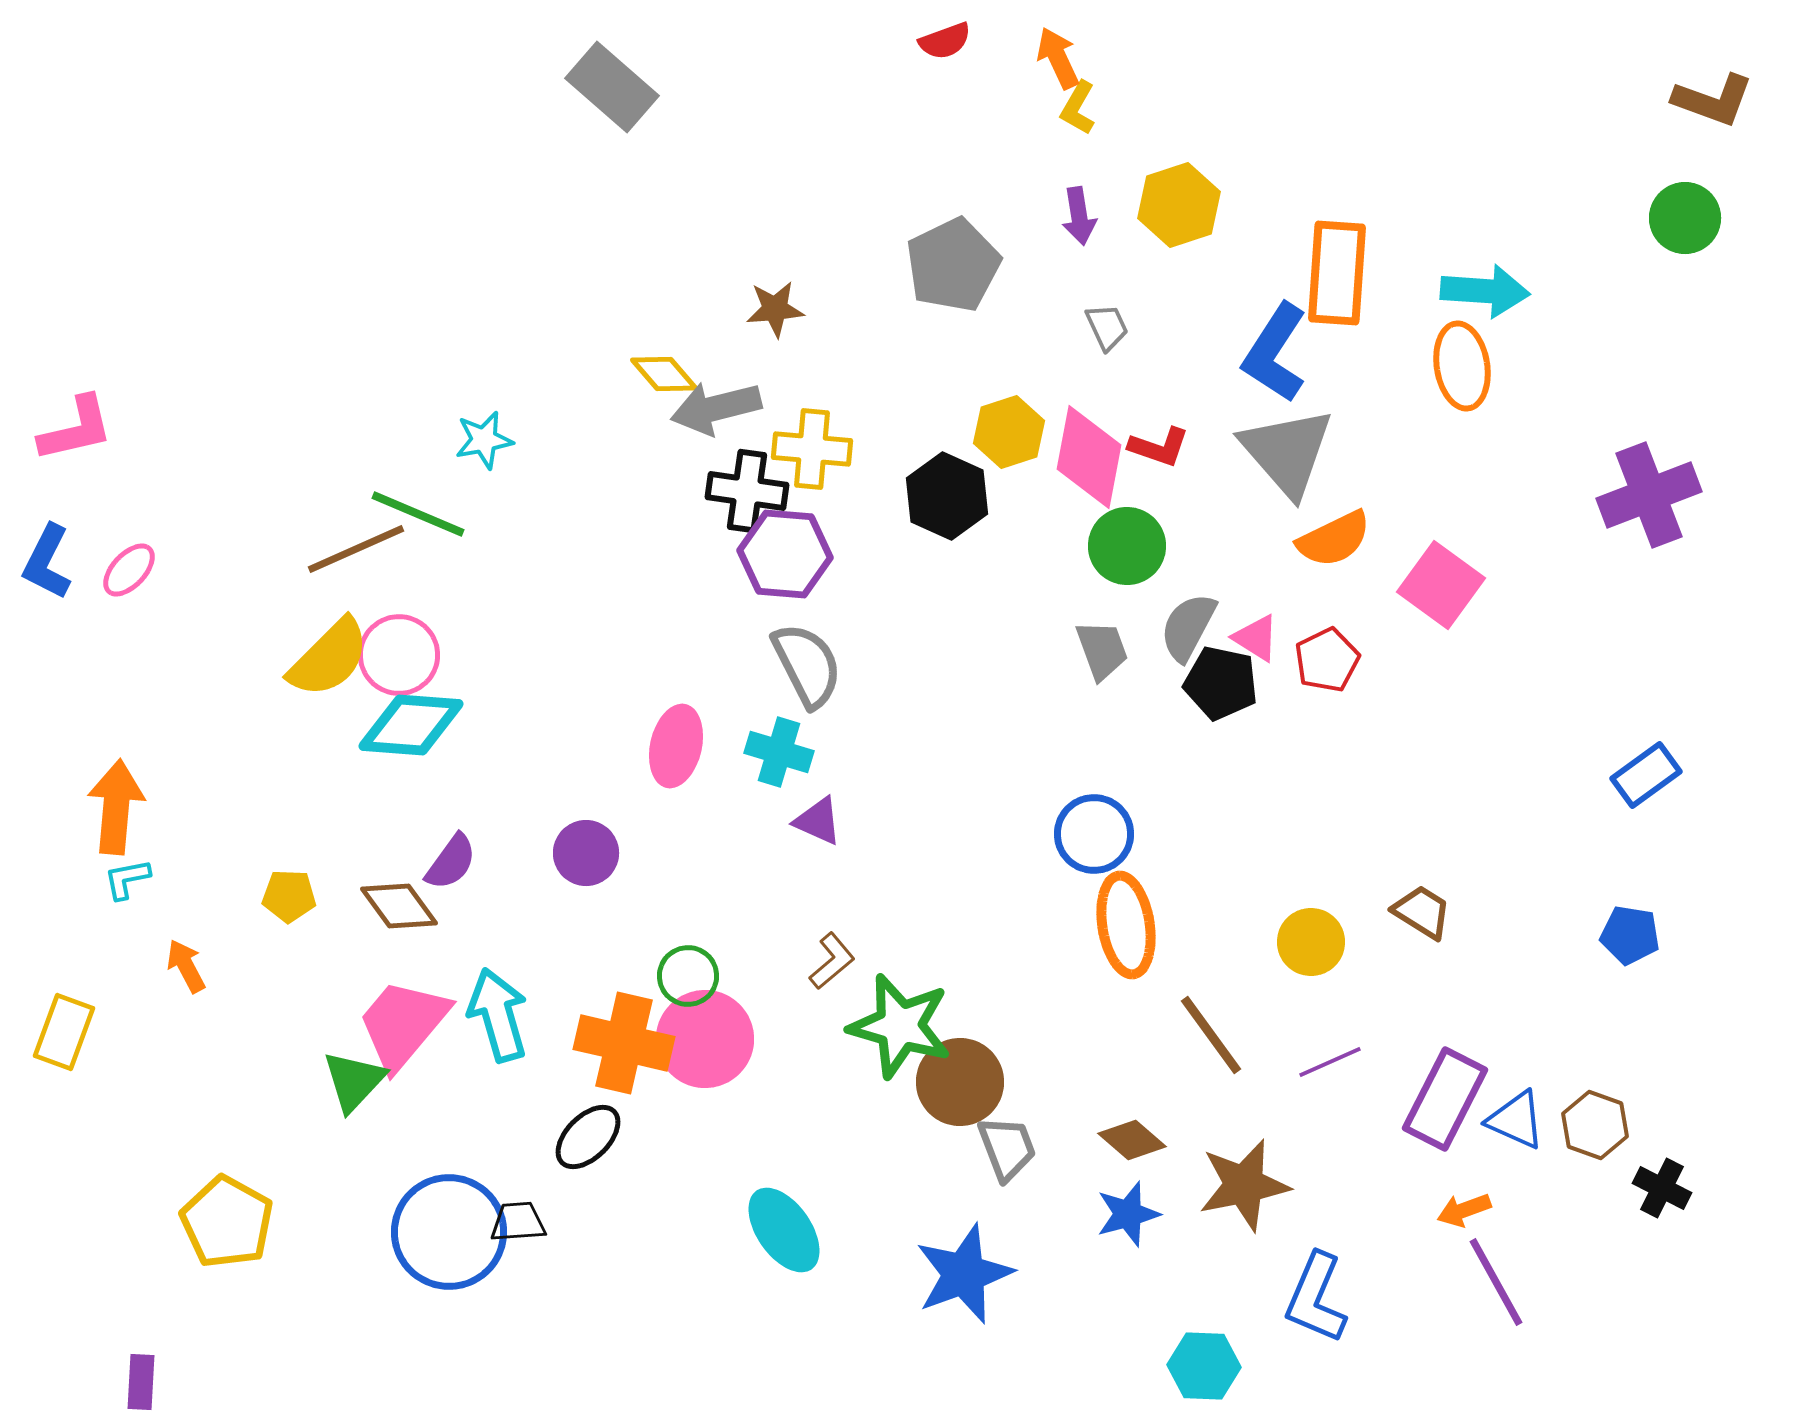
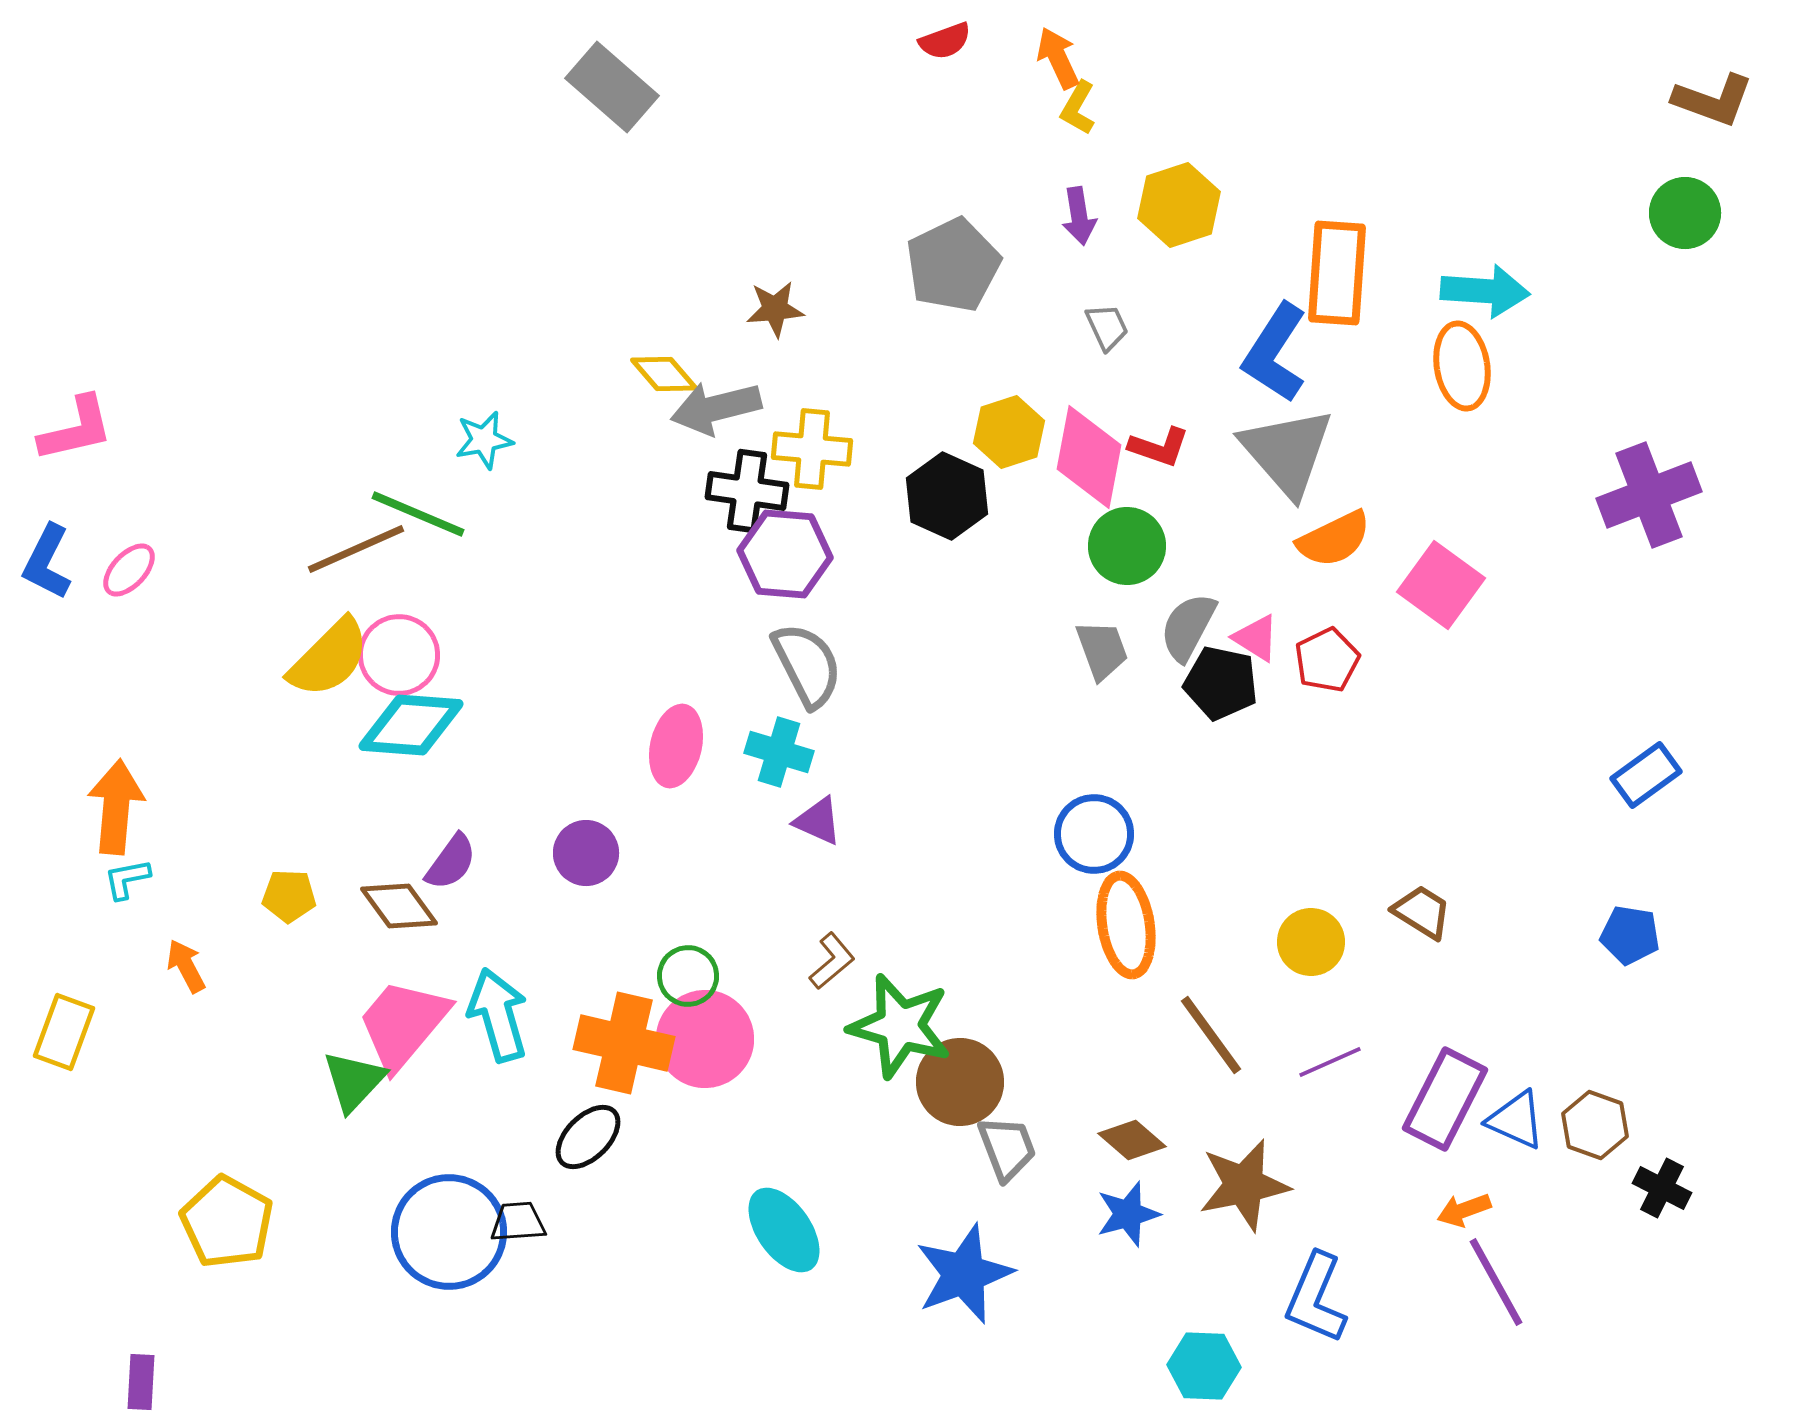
green circle at (1685, 218): moved 5 px up
